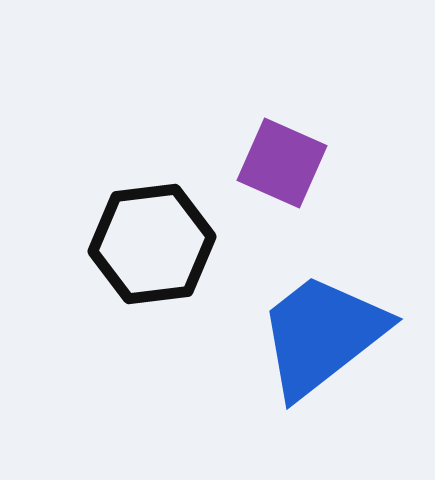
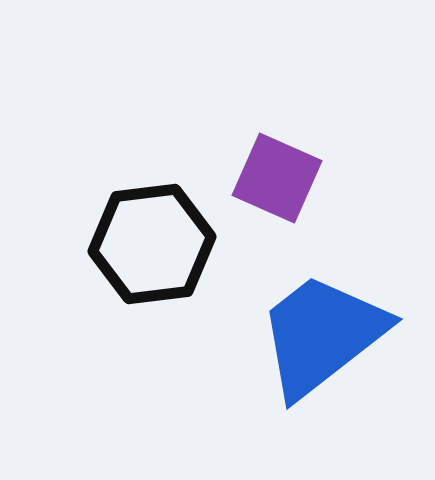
purple square: moved 5 px left, 15 px down
